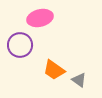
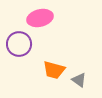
purple circle: moved 1 px left, 1 px up
orange trapezoid: rotated 20 degrees counterclockwise
